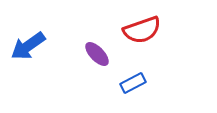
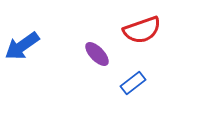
blue arrow: moved 6 px left
blue rectangle: rotated 10 degrees counterclockwise
